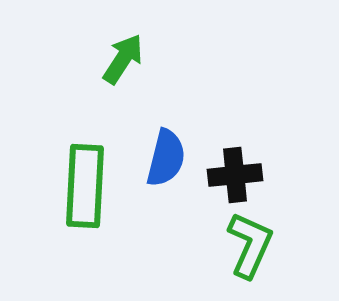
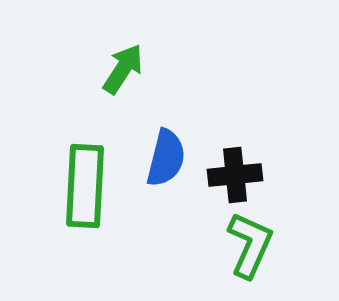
green arrow: moved 10 px down
